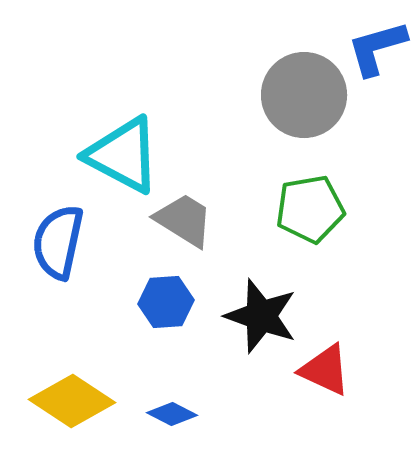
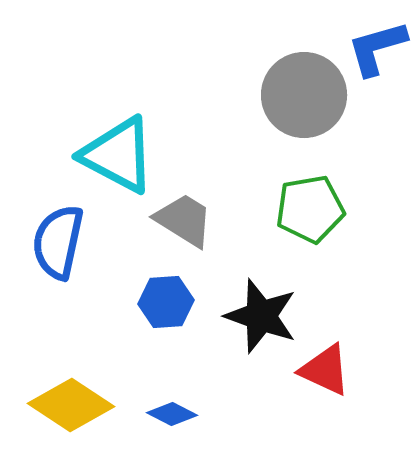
cyan triangle: moved 5 px left
yellow diamond: moved 1 px left, 4 px down
